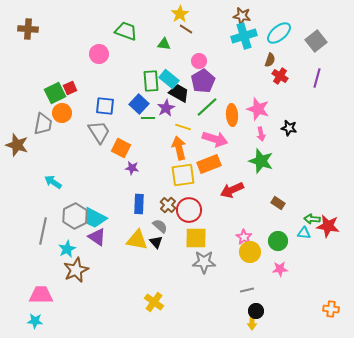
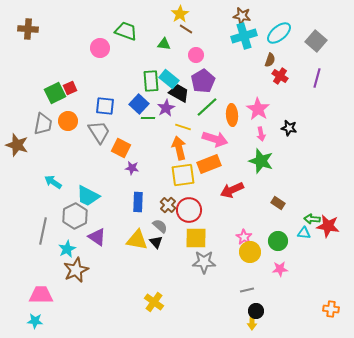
gray square at (316, 41): rotated 10 degrees counterclockwise
pink circle at (99, 54): moved 1 px right, 6 px up
pink circle at (199, 61): moved 3 px left, 6 px up
pink star at (258, 109): rotated 15 degrees clockwise
orange circle at (62, 113): moved 6 px right, 8 px down
blue rectangle at (139, 204): moved 1 px left, 2 px up
cyan trapezoid at (95, 218): moved 7 px left, 22 px up
